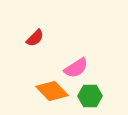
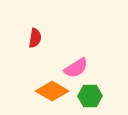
red semicircle: rotated 36 degrees counterclockwise
orange diamond: rotated 16 degrees counterclockwise
